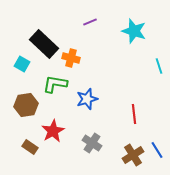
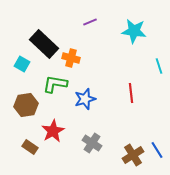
cyan star: rotated 10 degrees counterclockwise
blue star: moved 2 px left
red line: moved 3 px left, 21 px up
